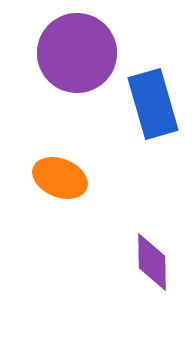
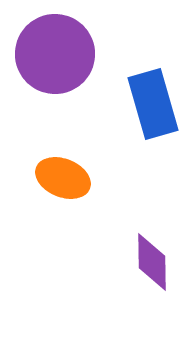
purple circle: moved 22 px left, 1 px down
orange ellipse: moved 3 px right
